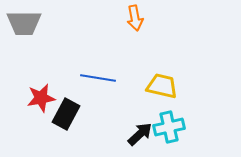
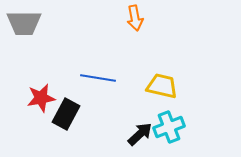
cyan cross: rotated 8 degrees counterclockwise
